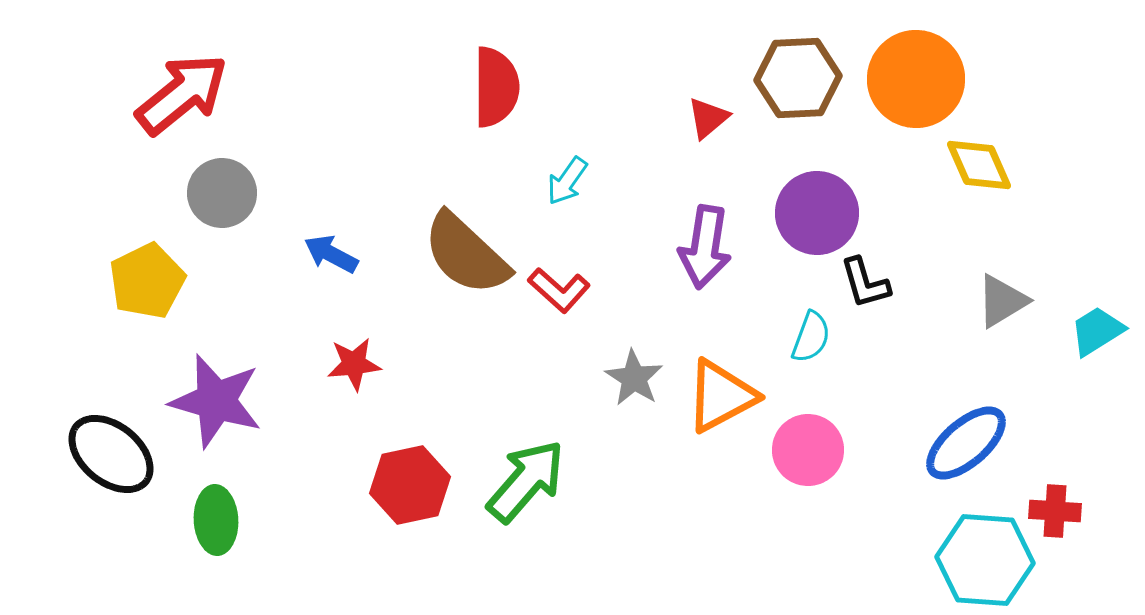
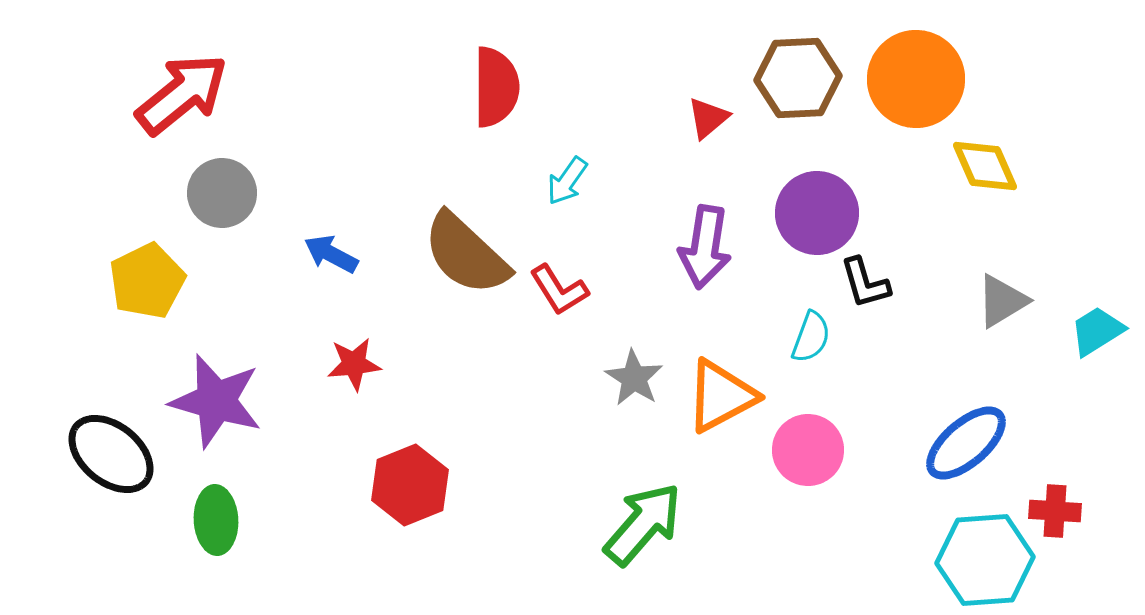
yellow diamond: moved 6 px right, 1 px down
red L-shape: rotated 16 degrees clockwise
green arrow: moved 117 px right, 43 px down
red hexagon: rotated 10 degrees counterclockwise
cyan hexagon: rotated 8 degrees counterclockwise
